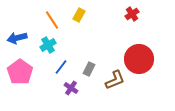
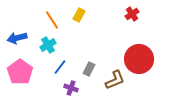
blue line: moved 1 px left
purple cross: rotated 16 degrees counterclockwise
